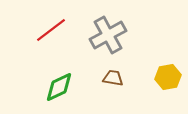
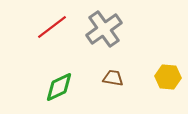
red line: moved 1 px right, 3 px up
gray cross: moved 4 px left, 6 px up; rotated 6 degrees counterclockwise
yellow hexagon: rotated 15 degrees clockwise
